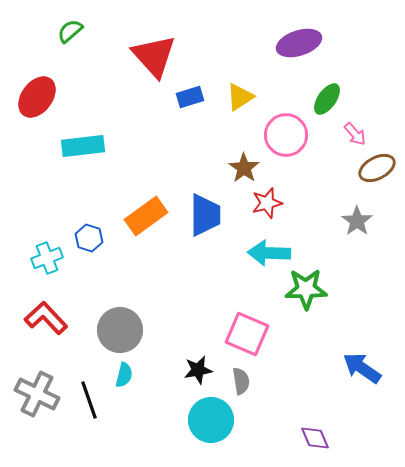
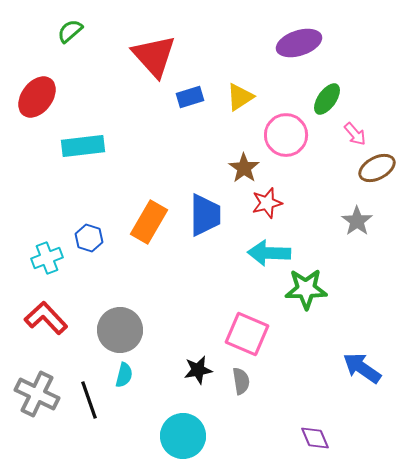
orange rectangle: moved 3 px right, 6 px down; rotated 24 degrees counterclockwise
cyan circle: moved 28 px left, 16 px down
